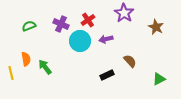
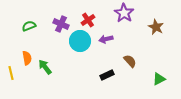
orange semicircle: moved 1 px right, 1 px up
